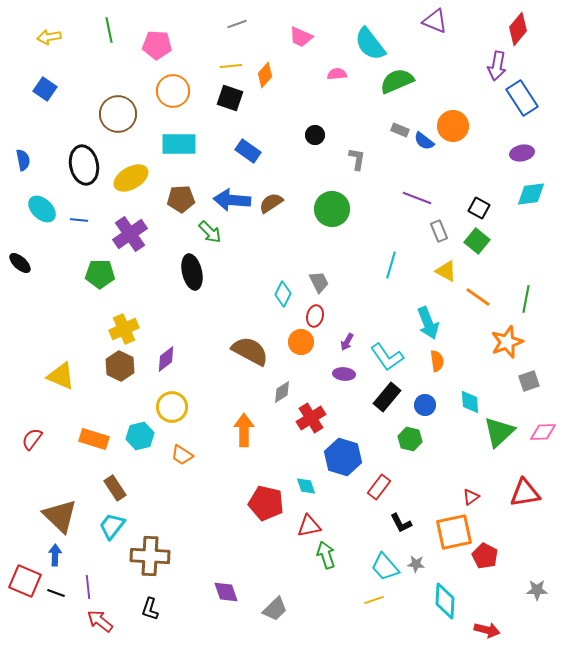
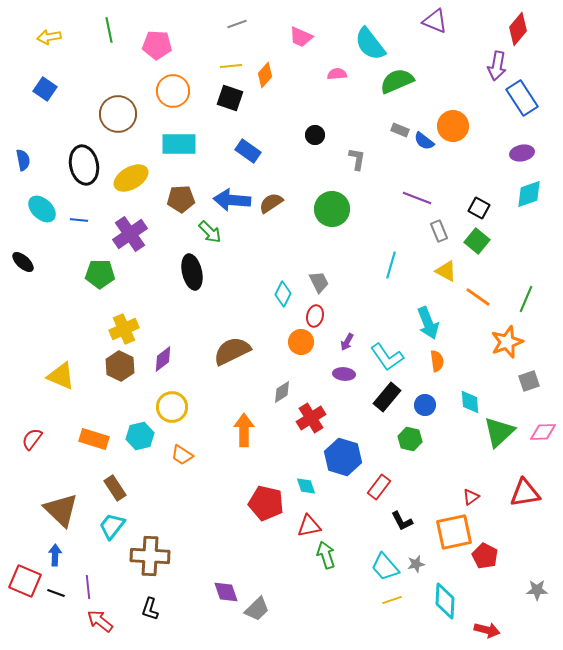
cyan diamond at (531, 194): moved 2 px left; rotated 12 degrees counterclockwise
black ellipse at (20, 263): moved 3 px right, 1 px up
green line at (526, 299): rotated 12 degrees clockwise
brown semicircle at (250, 351): moved 18 px left; rotated 54 degrees counterclockwise
purple diamond at (166, 359): moved 3 px left
brown triangle at (60, 516): moved 1 px right, 6 px up
black L-shape at (401, 523): moved 1 px right, 2 px up
gray star at (416, 564): rotated 18 degrees counterclockwise
yellow line at (374, 600): moved 18 px right
gray trapezoid at (275, 609): moved 18 px left
